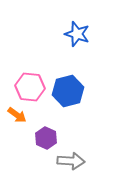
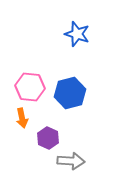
blue hexagon: moved 2 px right, 2 px down
orange arrow: moved 5 px right, 3 px down; rotated 42 degrees clockwise
purple hexagon: moved 2 px right
